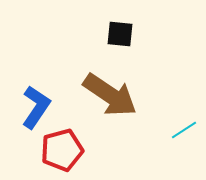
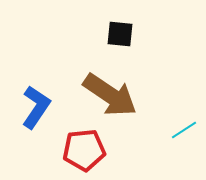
red pentagon: moved 22 px right; rotated 9 degrees clockwise
